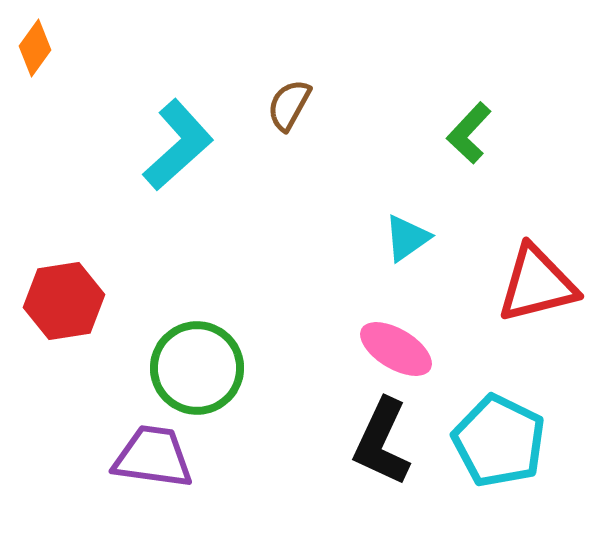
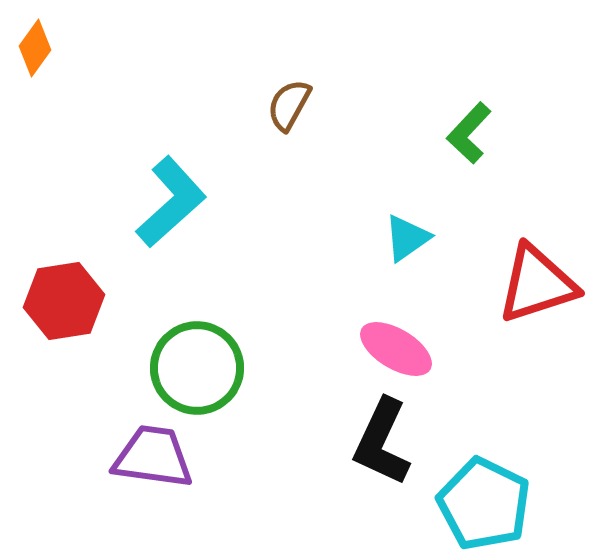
cyan L-shape: moved 7 px left, 57 px down
red triangle: rotated 4 degrees counterclockwise
cyan pentagon: moved 15 px left, 63 px down
